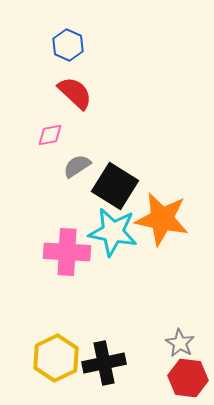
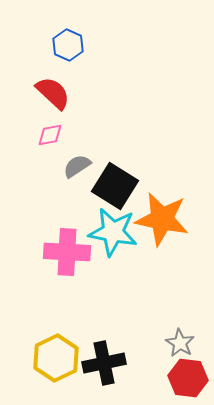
red semicircle: moved 22 px left
